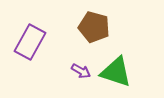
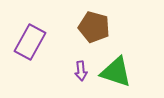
purple arrow: rotated 54 degrees clockwise
